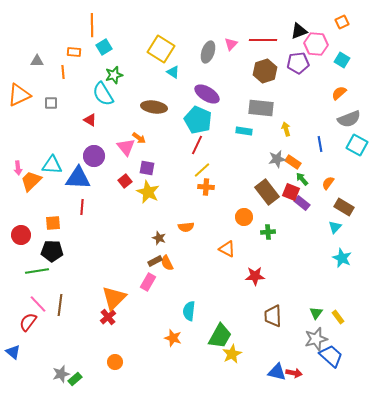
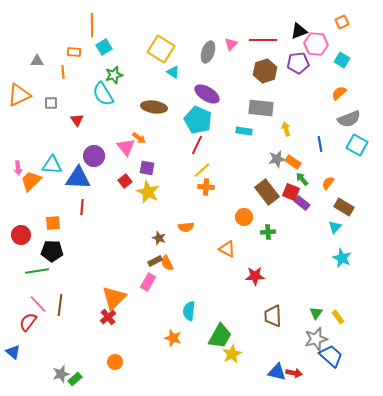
red triangle at (90, 120): moved 13 px left; rotated 24 degrees clockwise
